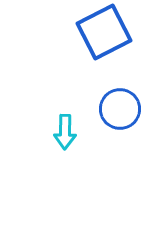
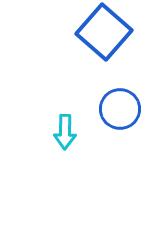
blue square: rotated 22 degrees counterclockwise
